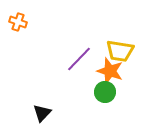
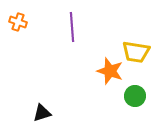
yellow trapezoid: moved 16 px right, 1 px down
purple line: moved 7 px left, 32 px up; rotated 48 degrees counterclockwise
green circle: moved 30 px right, 4 px down
black triangle: rotated 30 degrees clockwise
